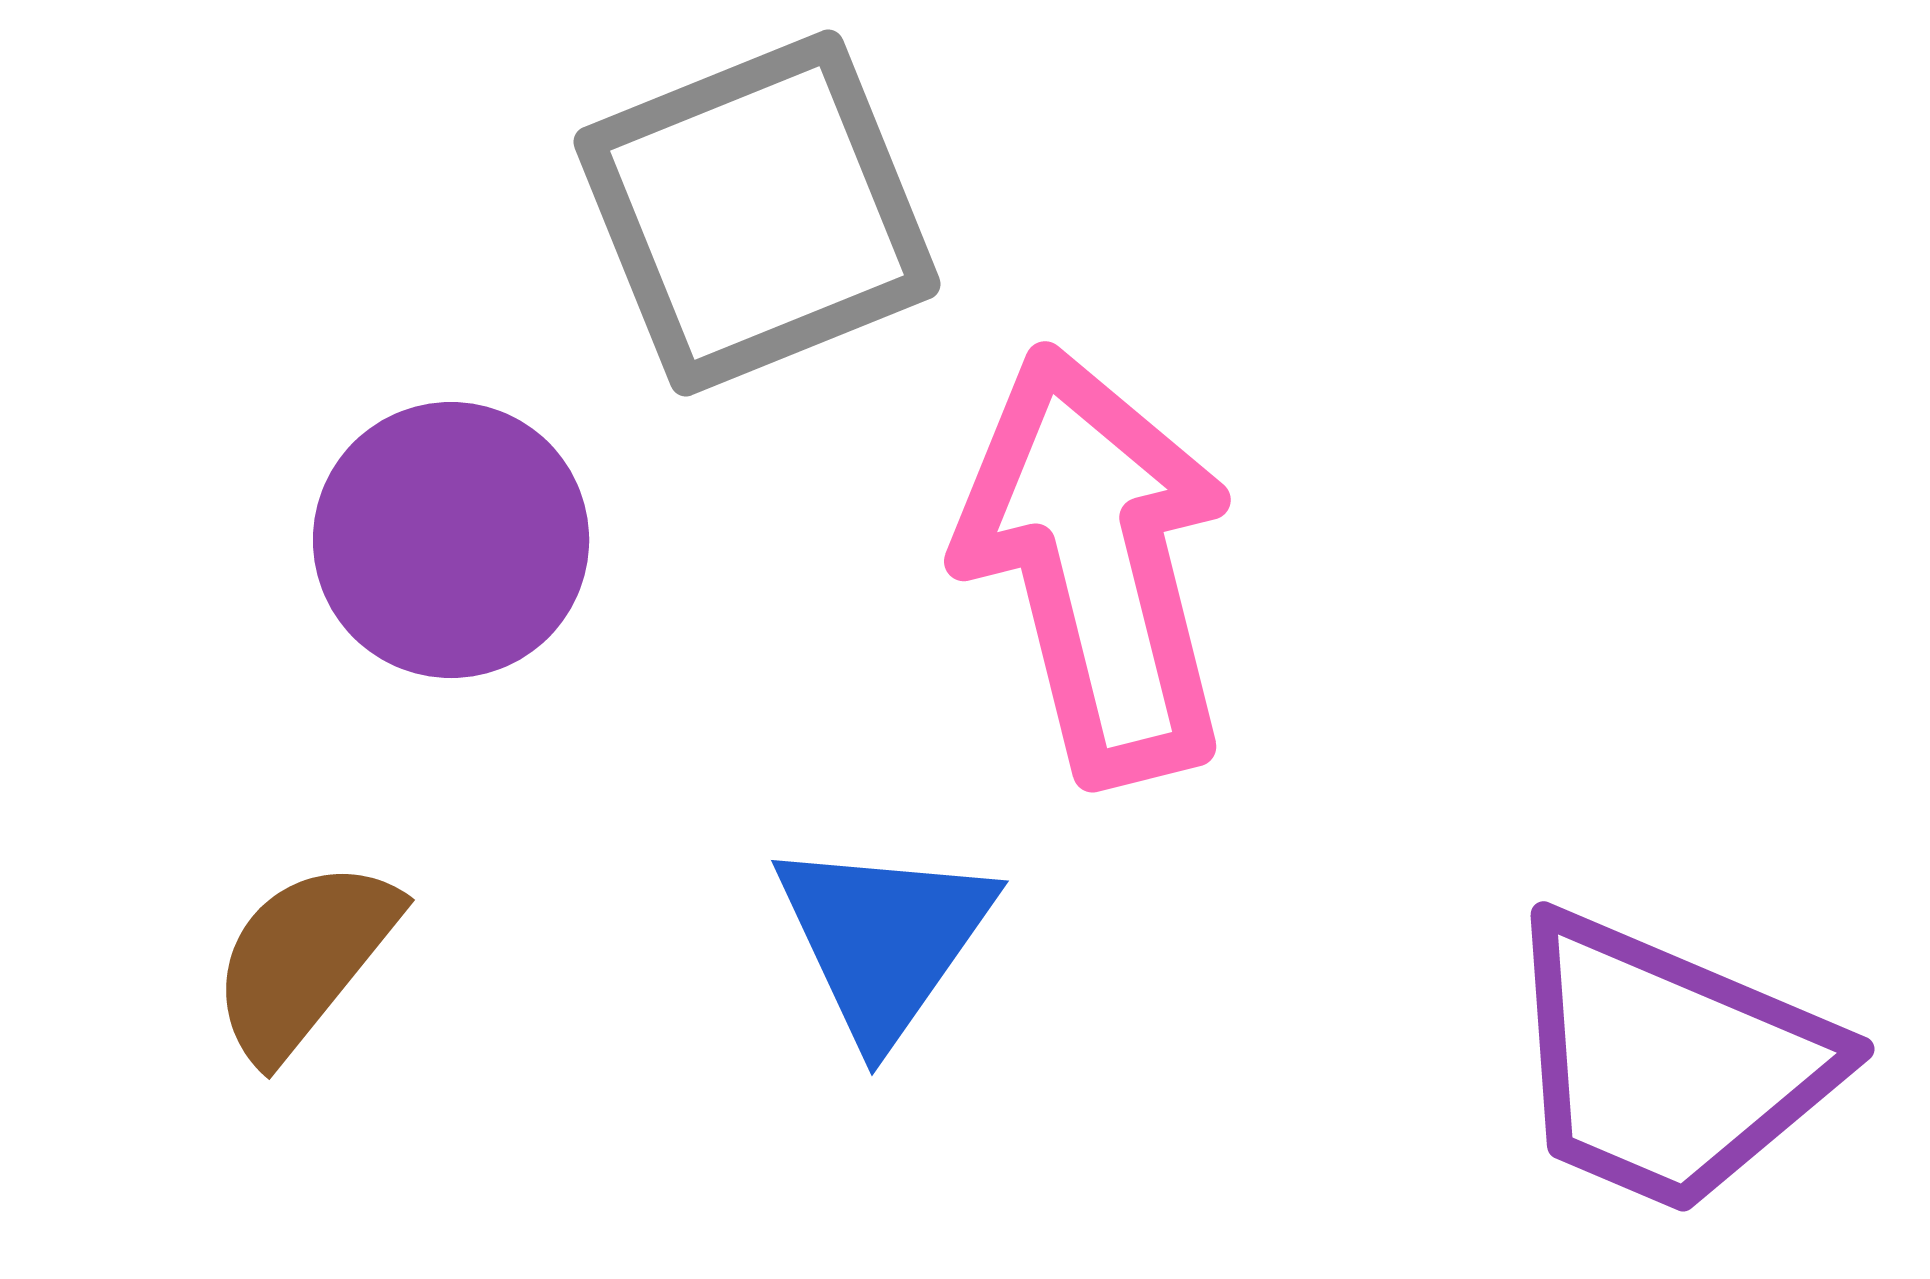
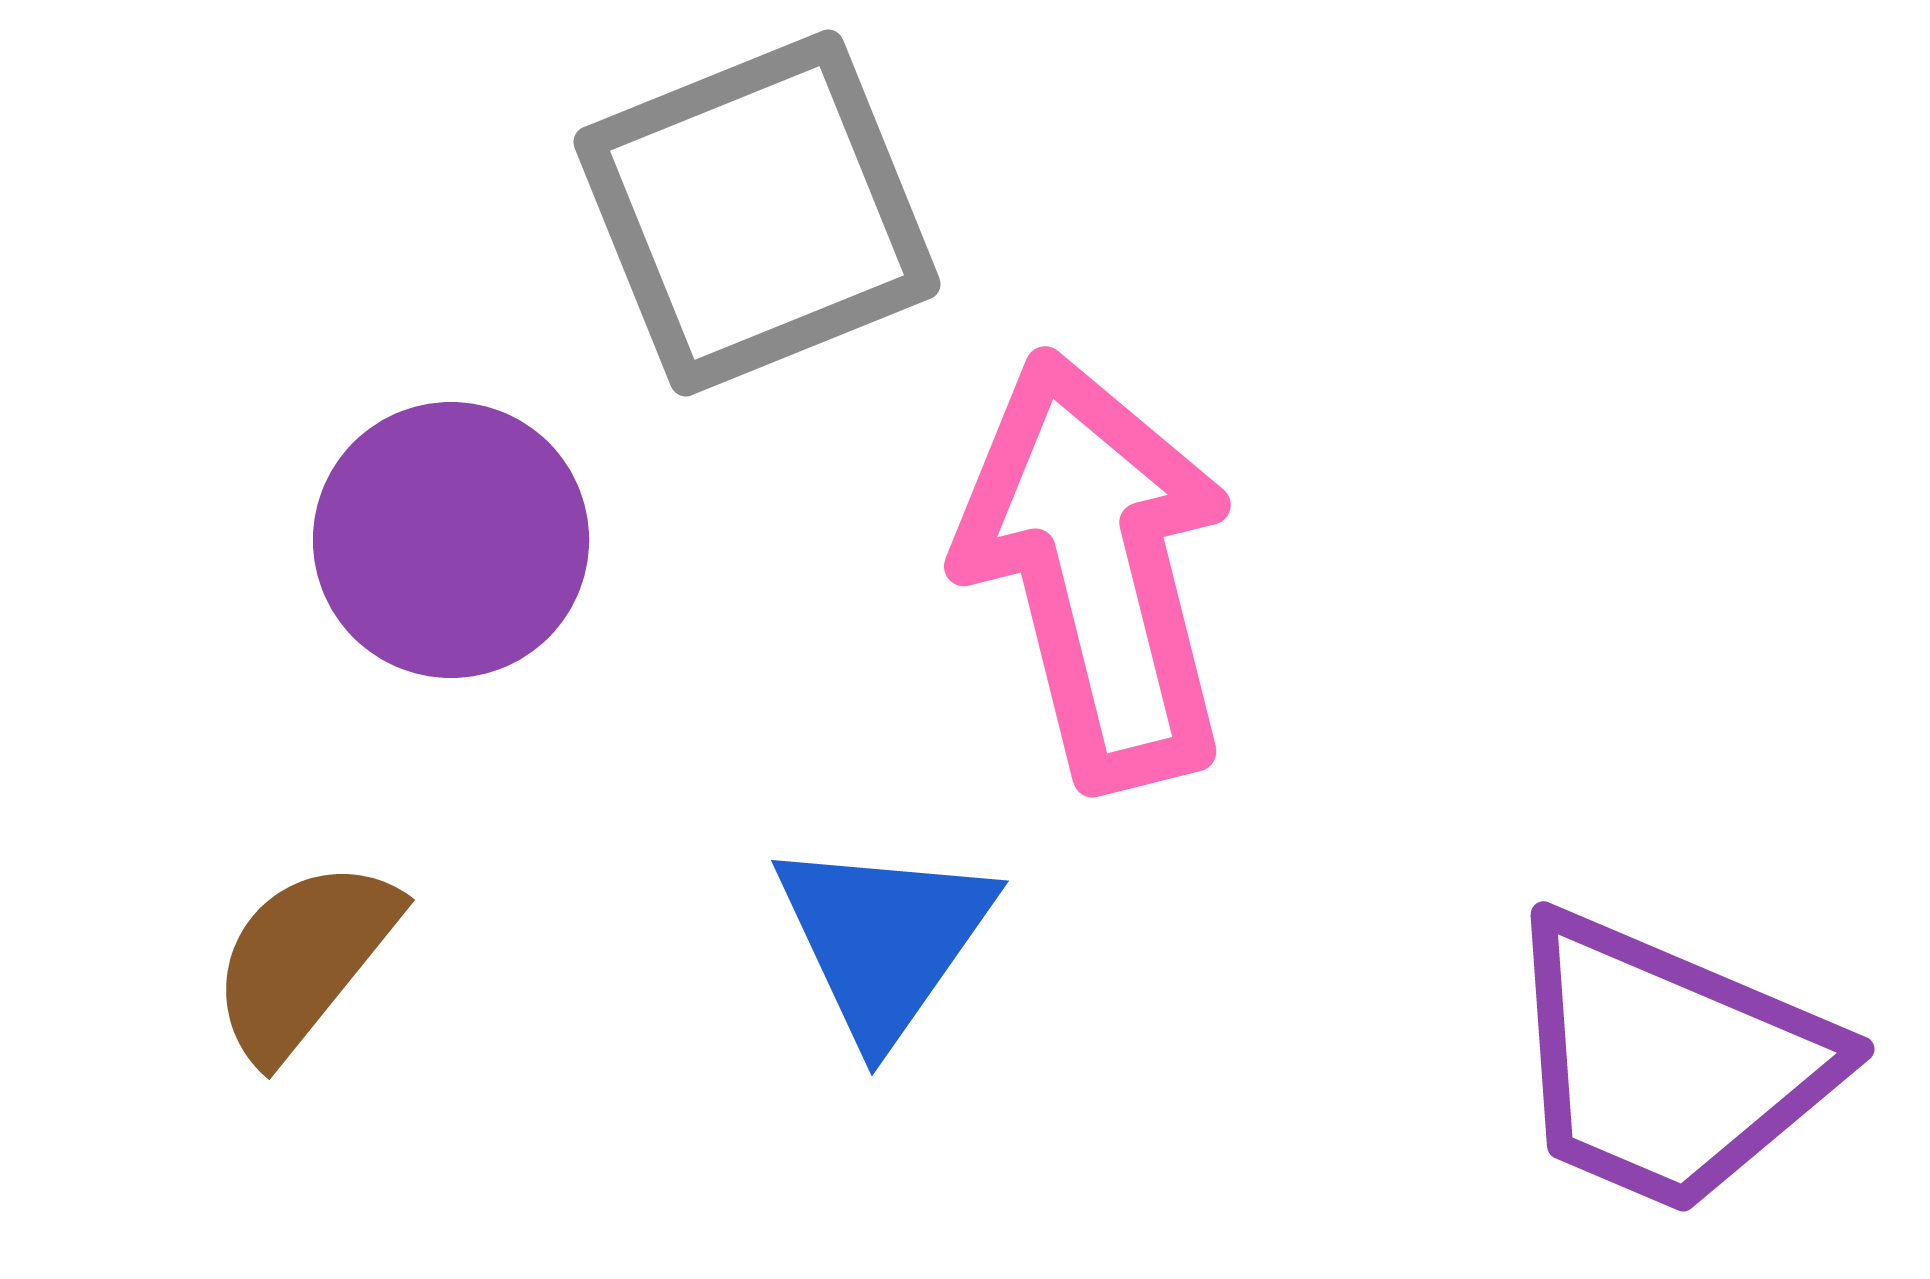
pink arrow: moved 5 px down
